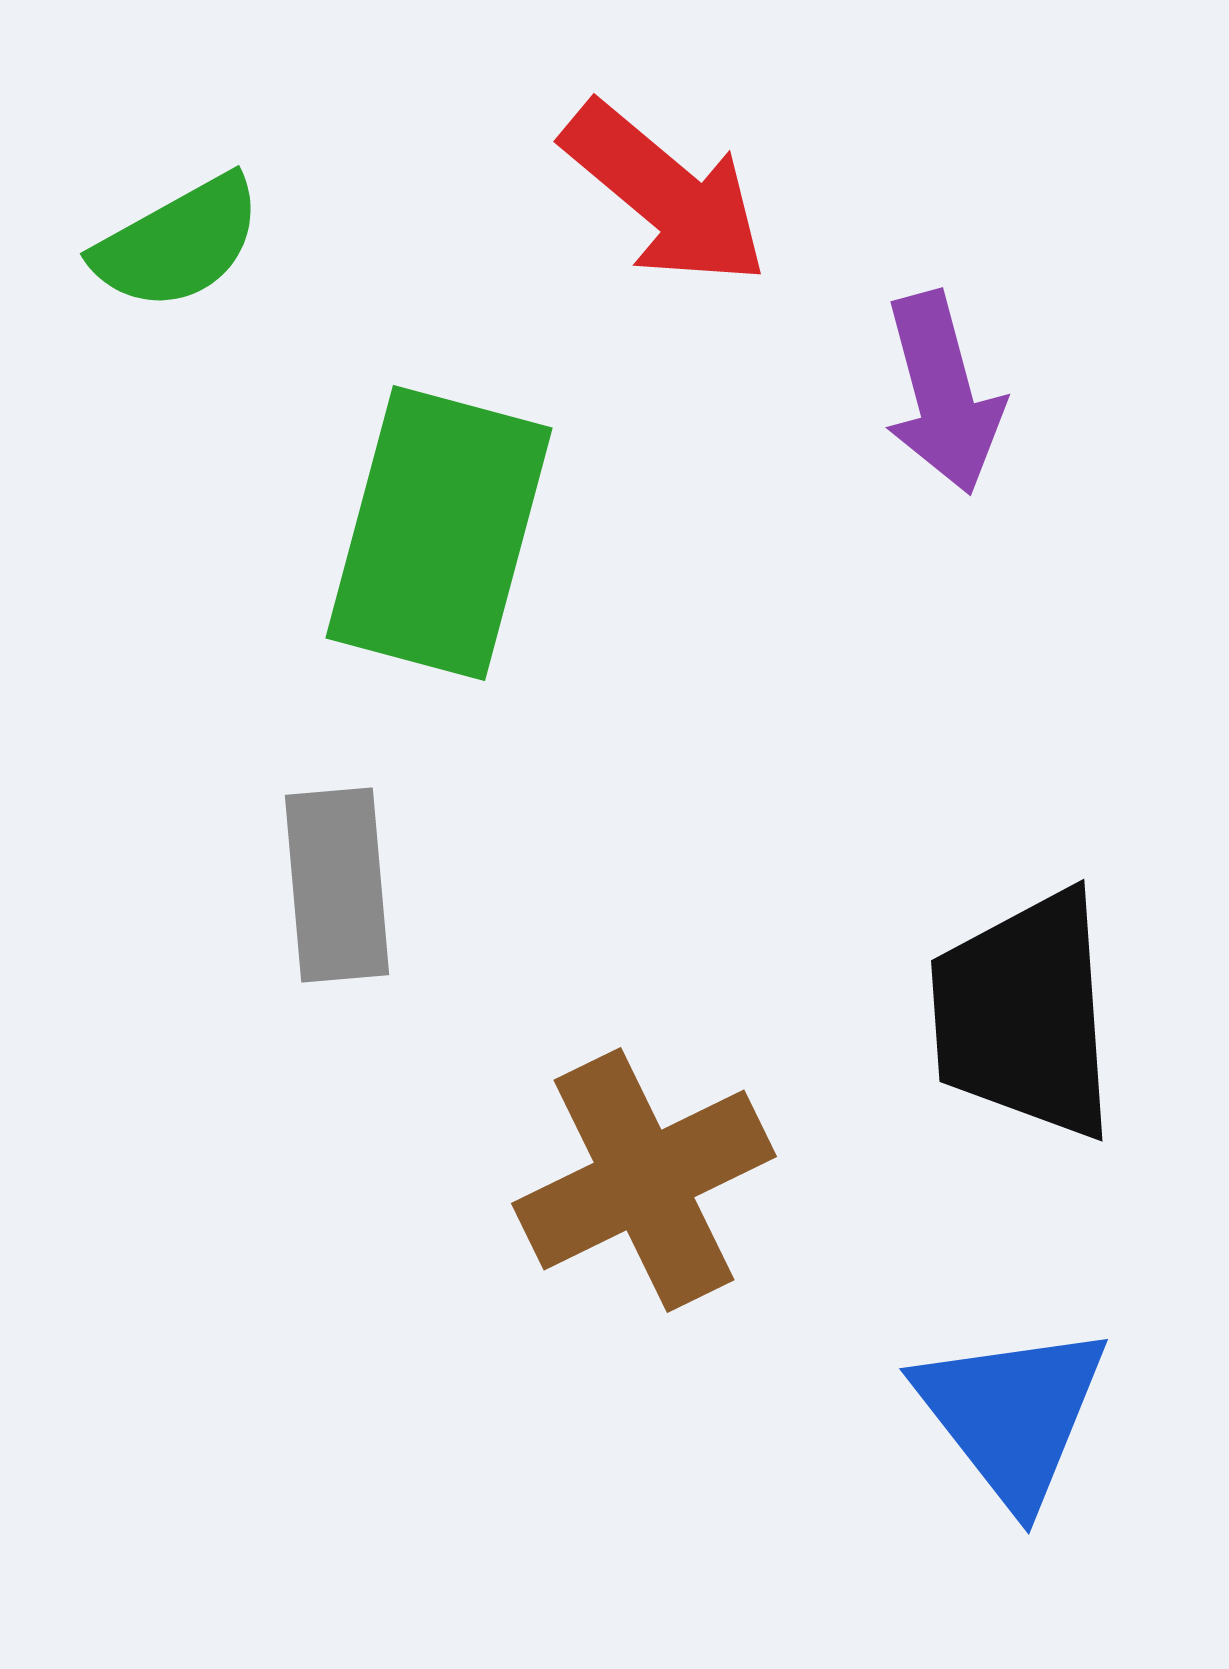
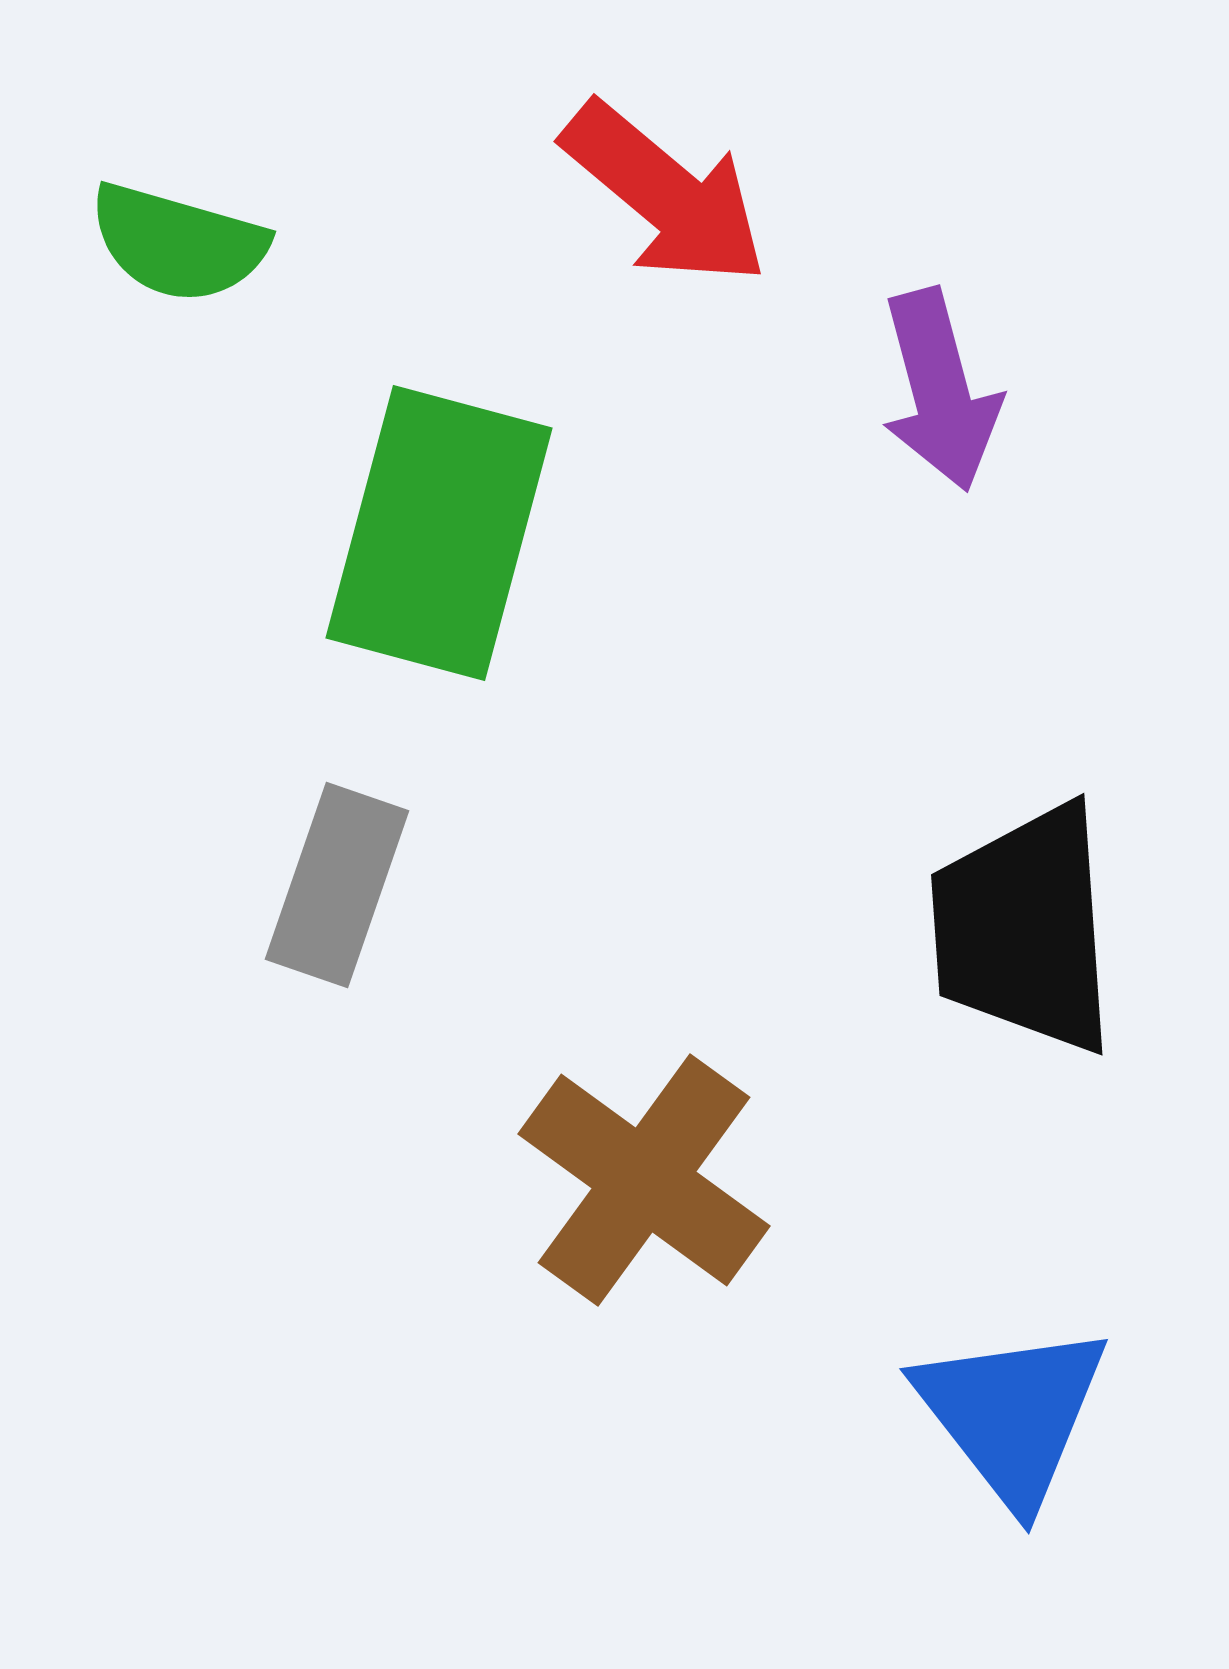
green semicircle: rotated 45 degrees clockwise
purple arrow: moved 3 px left, 3 px up
gray rectangle: rotated 24 degrees clockwise
black trapezoid: moved 86 px up
brown cross: rotated 28 degrees counterclockwise
